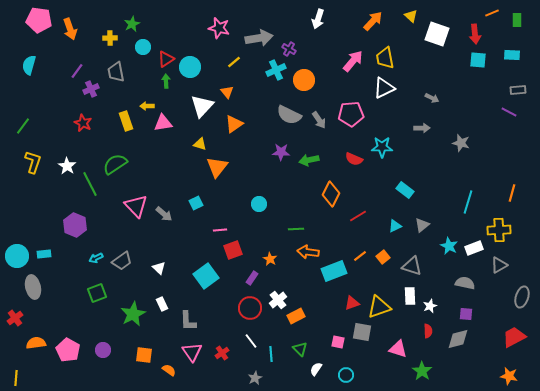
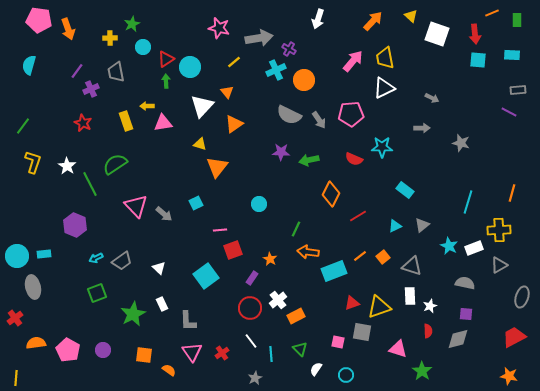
orange arrow at (70, 29): moved 2 px left
green line at (296, 229): rotated 63 degrees counterclockwise
